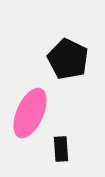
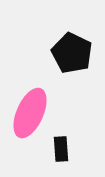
black pentagon: moved 4 px right, 6 px up
